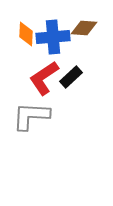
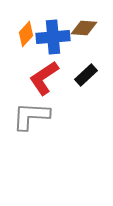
orange diamond: rotated 40 degrees clockwise
black rectangle: moved 15 px right, 2 px up
